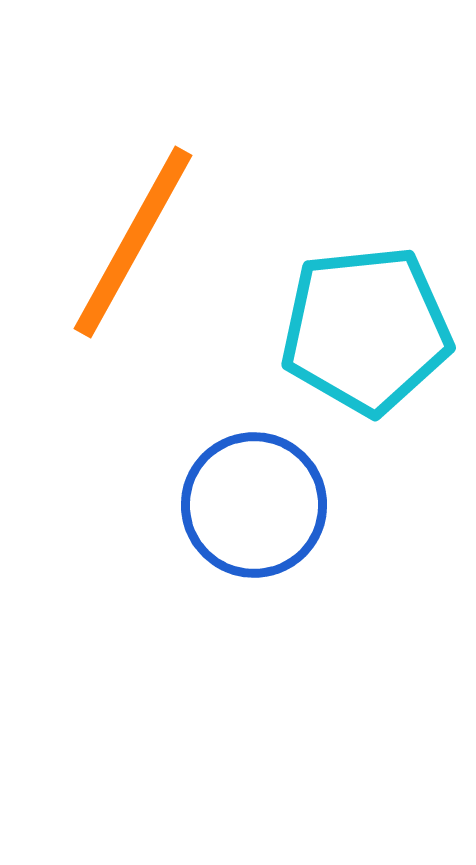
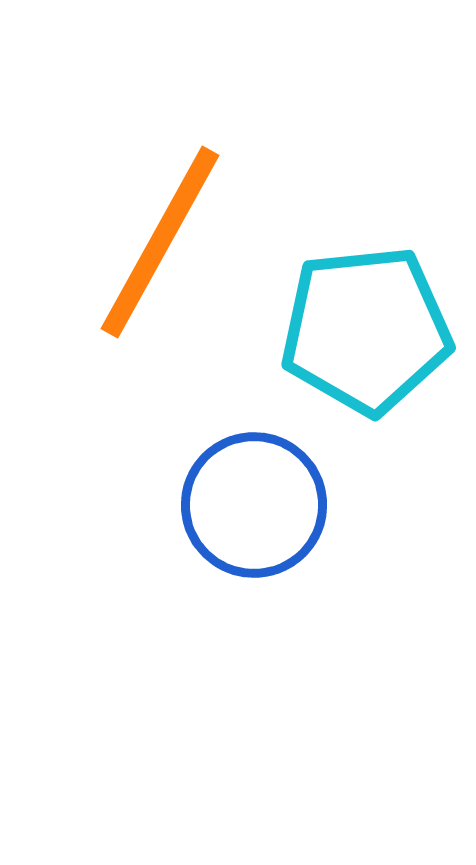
orange line: moved 27 px right
